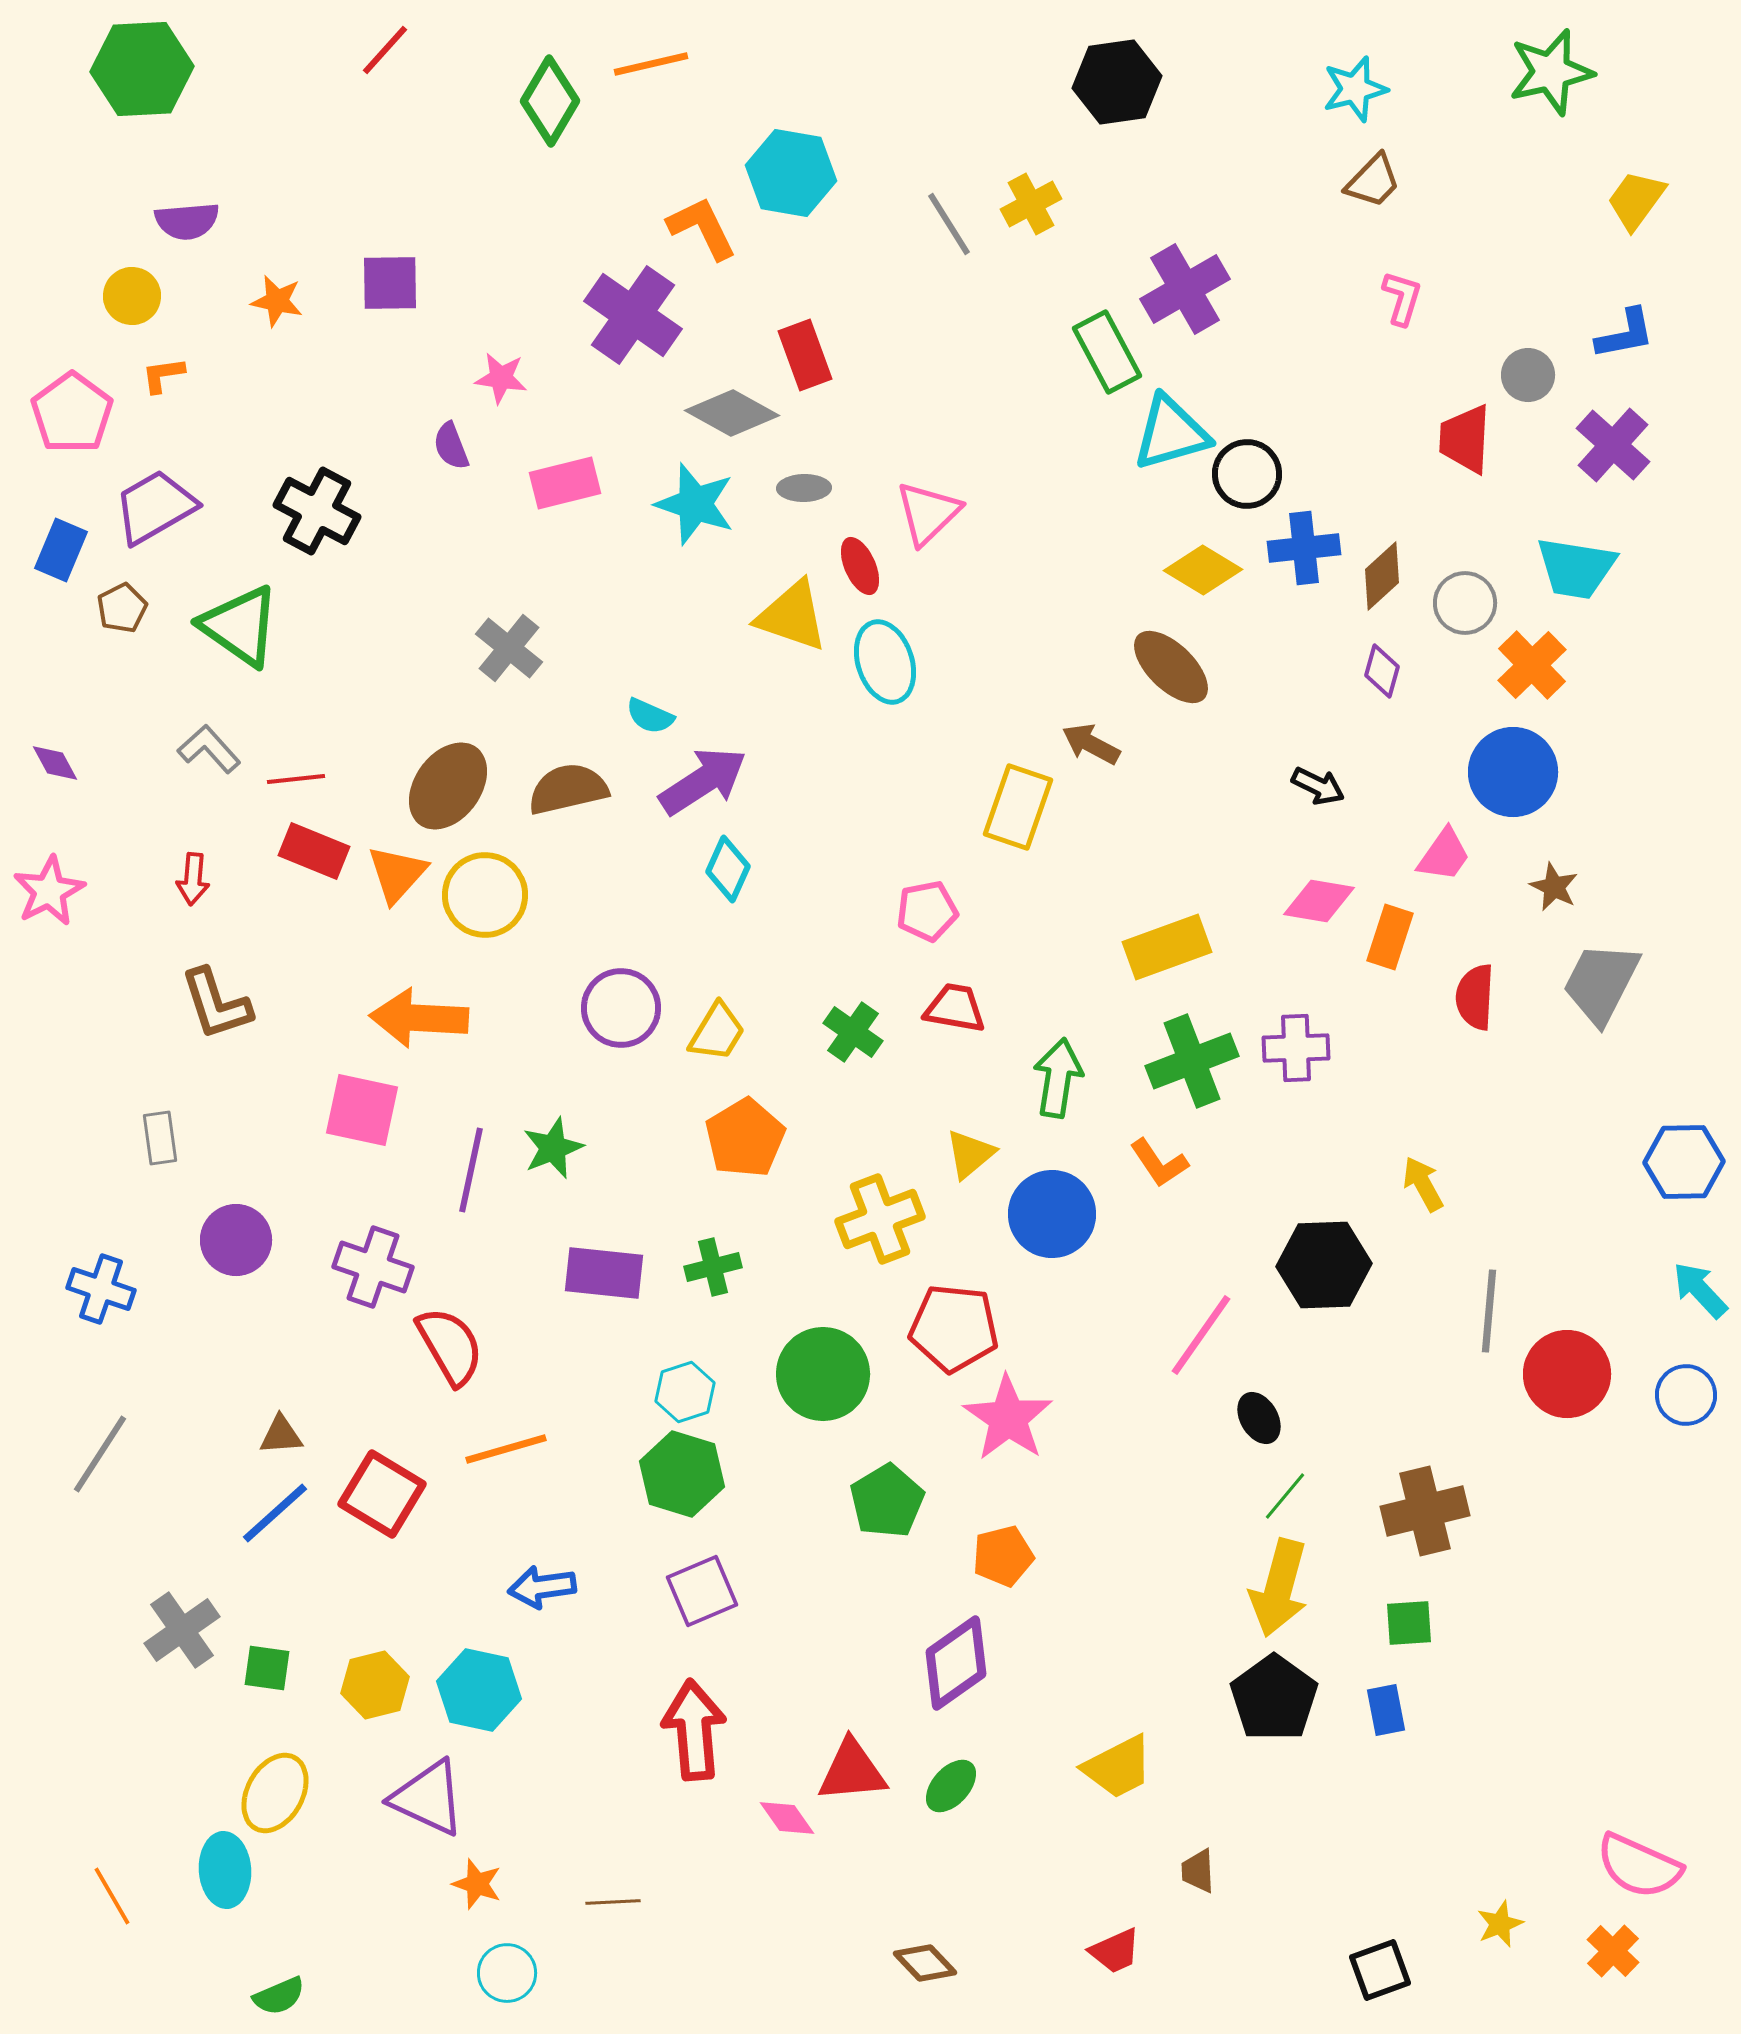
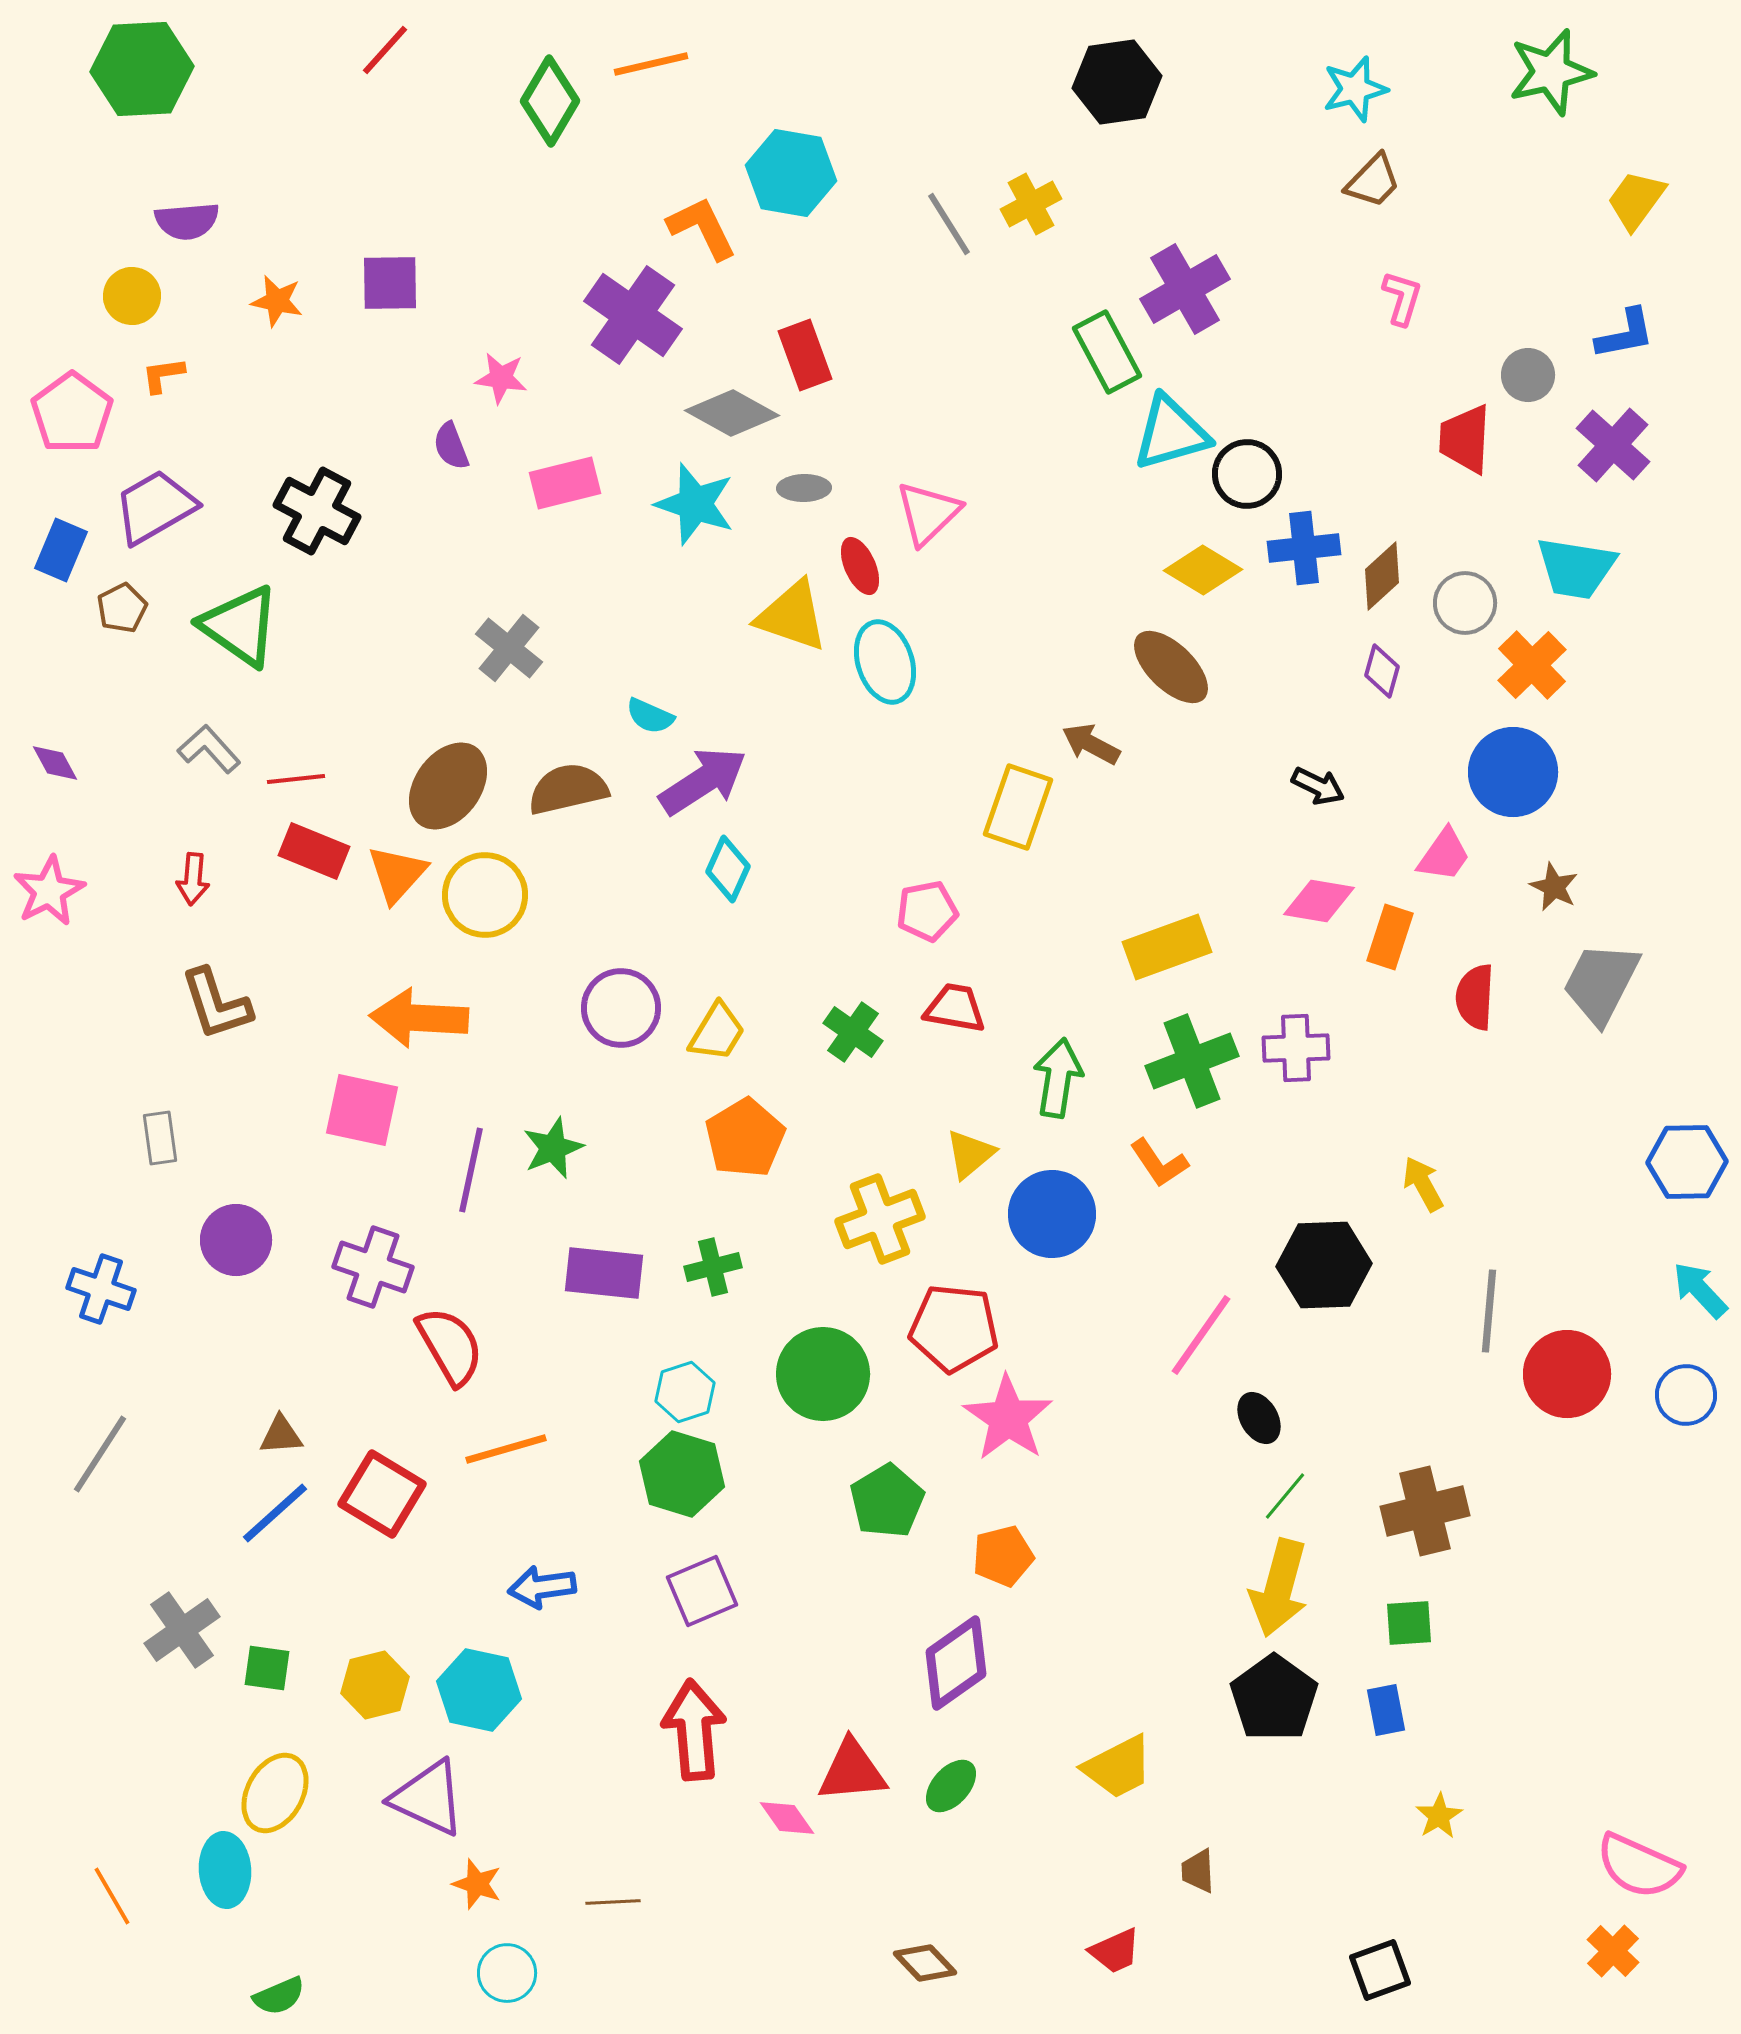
blue hexagon at (1684, 1162): moved 3 px right
yellow star at (1500, 1924): moved 61 px left, 108 px up; rotated 9 degrees counterclockwise
